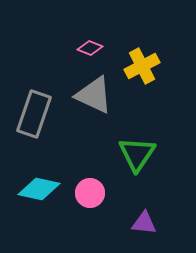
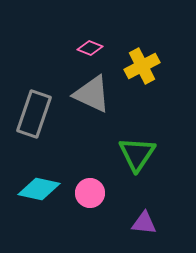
gray triangle: moved 2 px left, 1 px up
